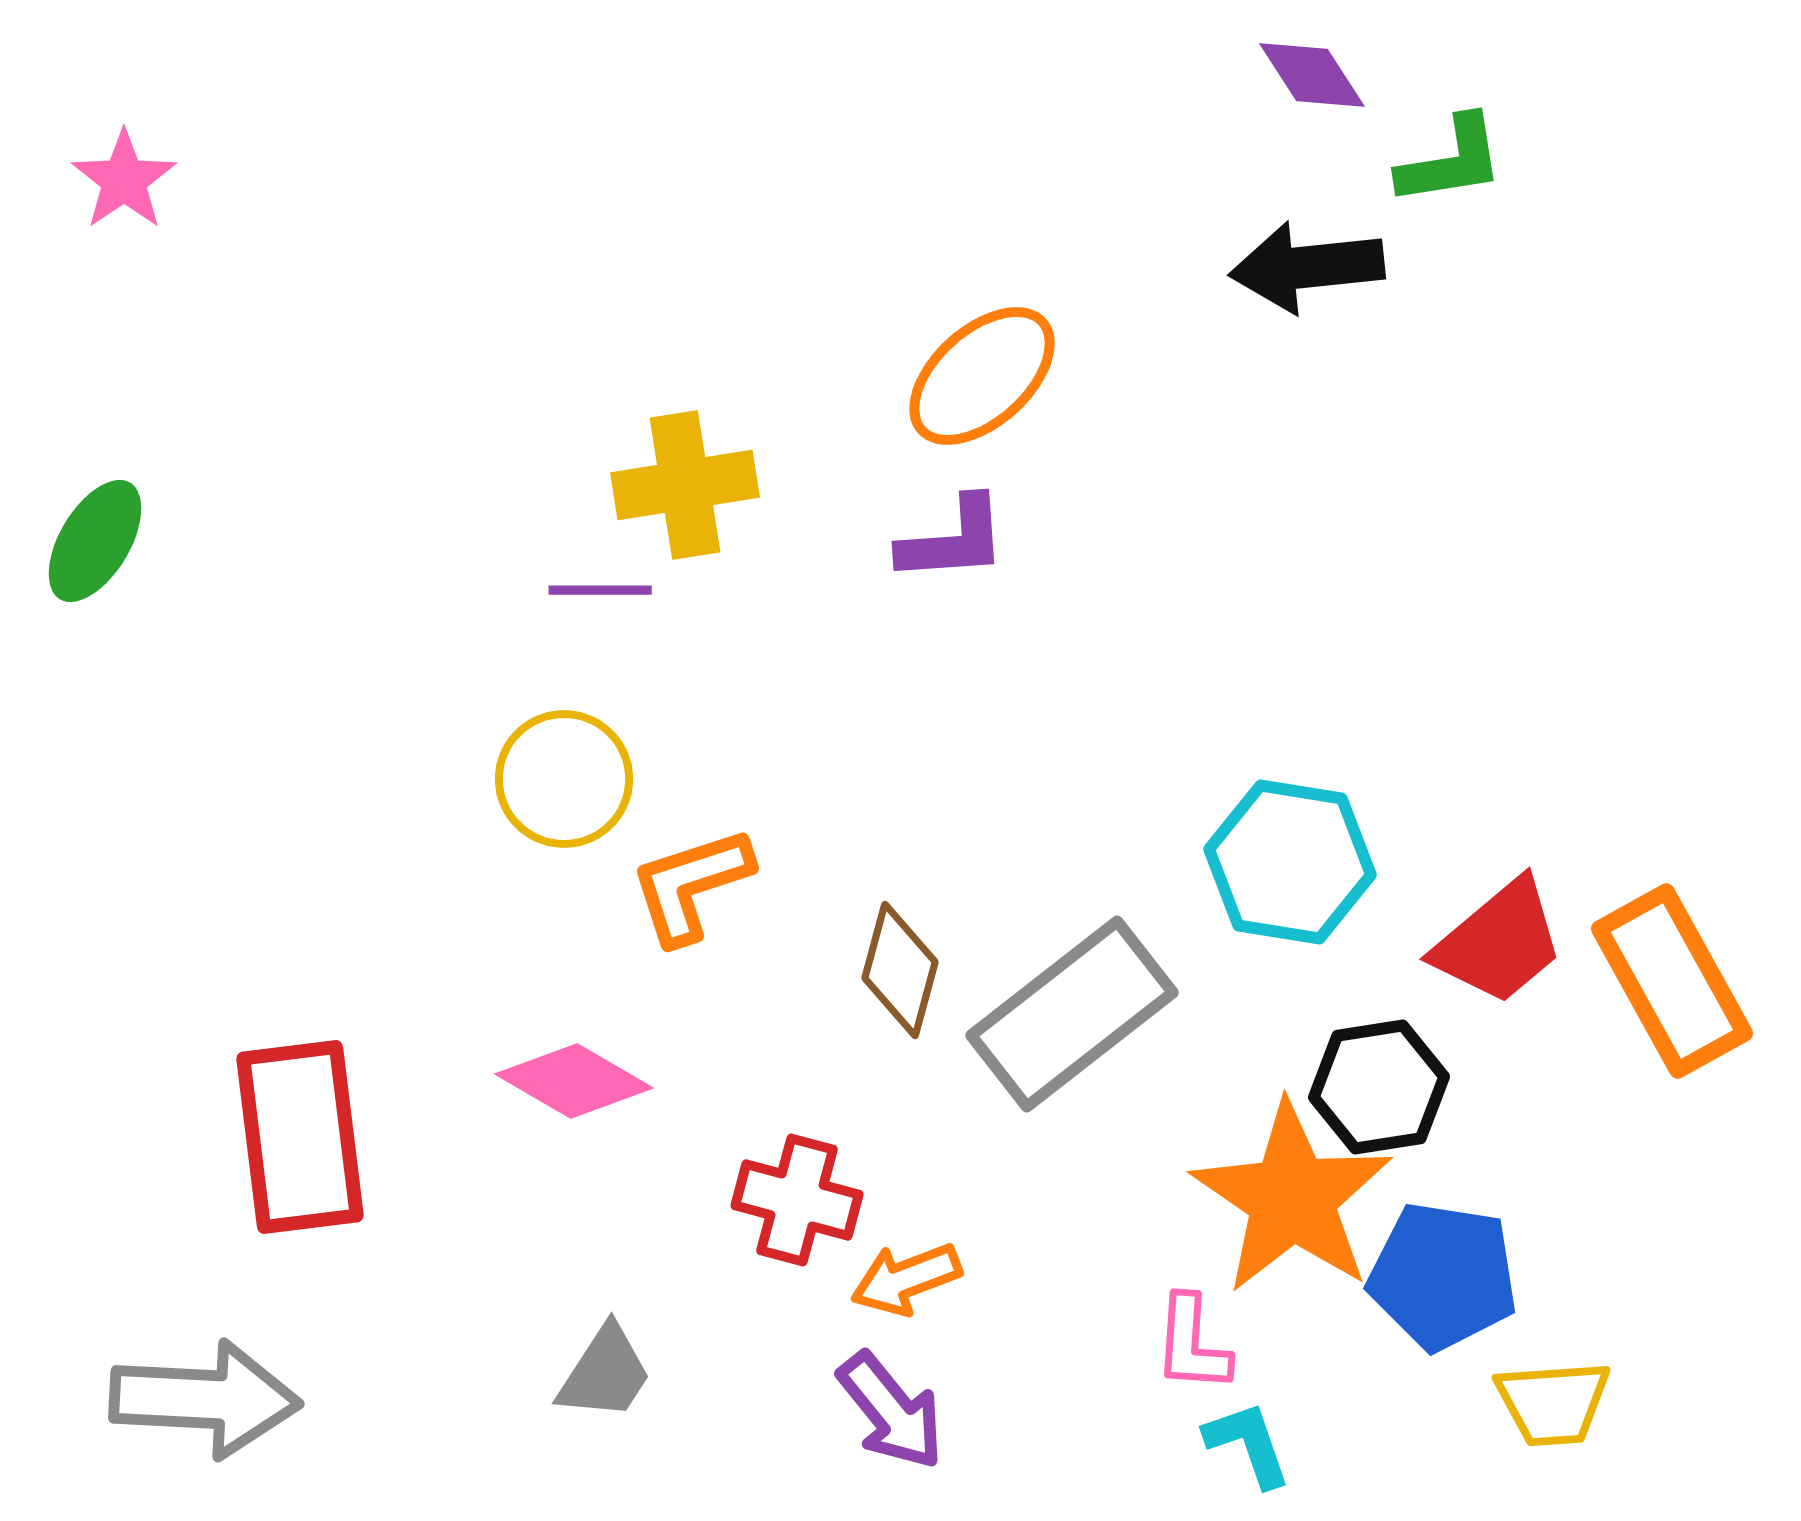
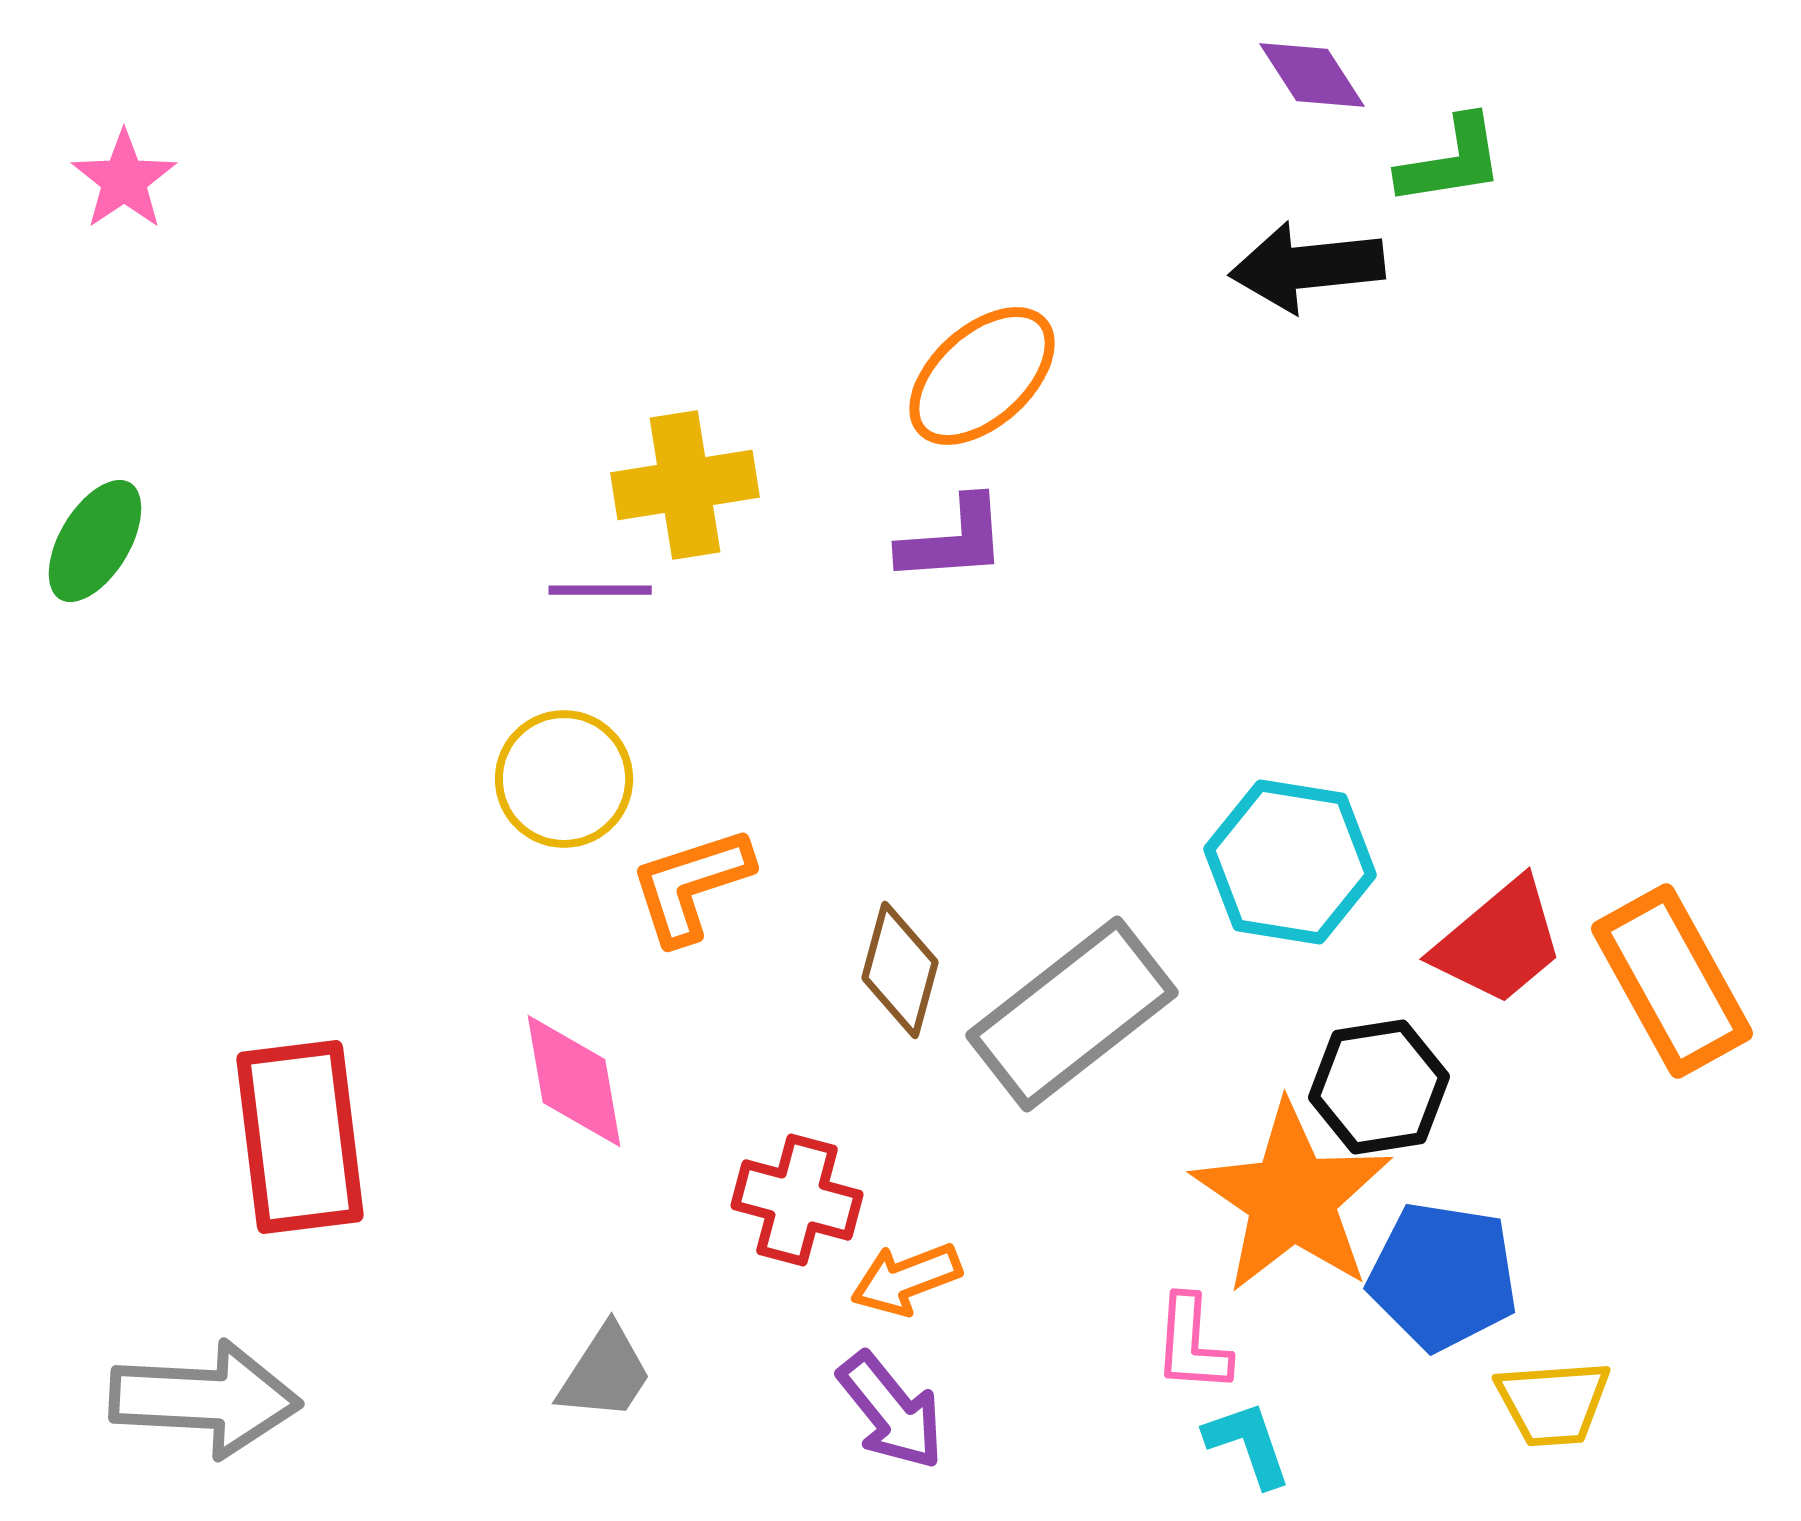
pink diamond: rotated 50 degrees clockwise
